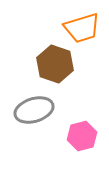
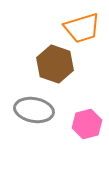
gray ellipse: rotated 27 degrees clockwise
pink hexagon: moved 5 px right, 12 px up
